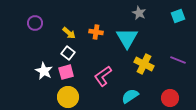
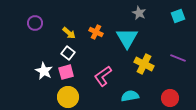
orange cross: rotated 16 degrees clockwise
purple line: moved 2 px up
cyan semicircle: rotated 24 degrees clockwise
